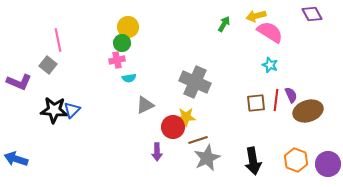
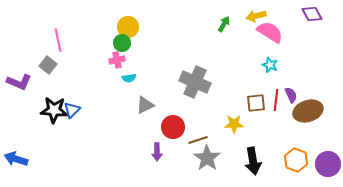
yellow star: moved 48 px right, 7 px down
gray star: rotated 12 degrees counterclockwise
